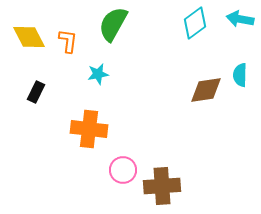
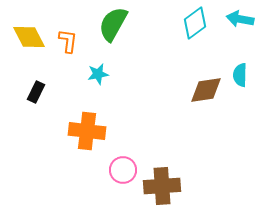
orange cross: moved 2 px left, 2 px down
